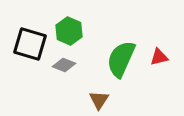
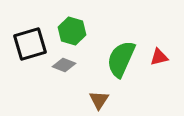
green hexagon: moved 3 px right; rotated 8 degrees counterclockwise
black square: rotated 32 degrees counterclockwise
